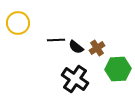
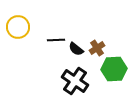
yellow circle: moved 4 px down
black semicircle: moved 2 px down
green hexagon: moved 4 px left
black cross: moved 2 px down
